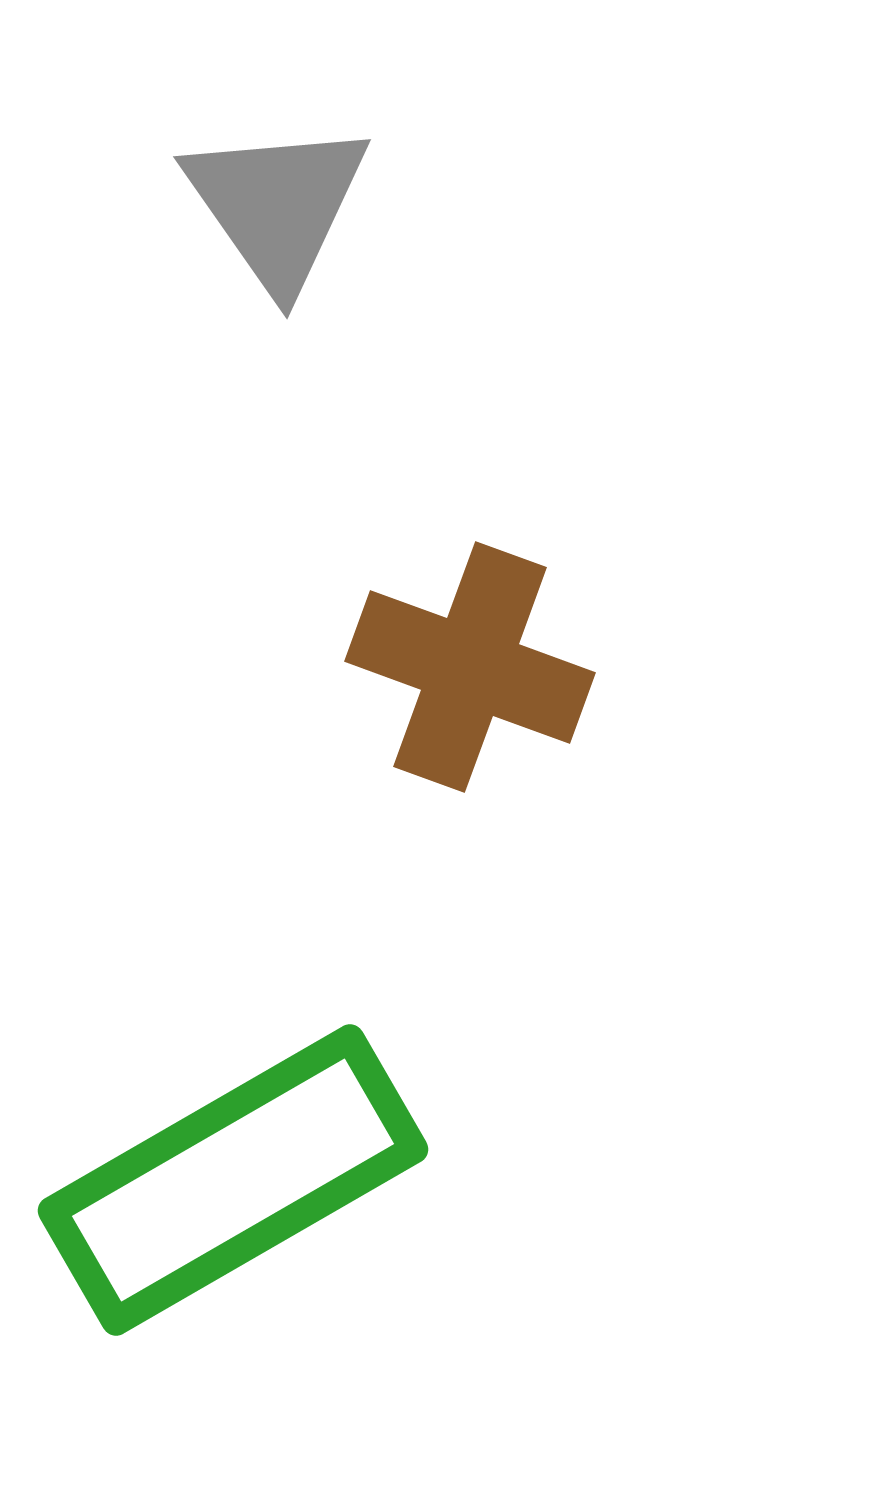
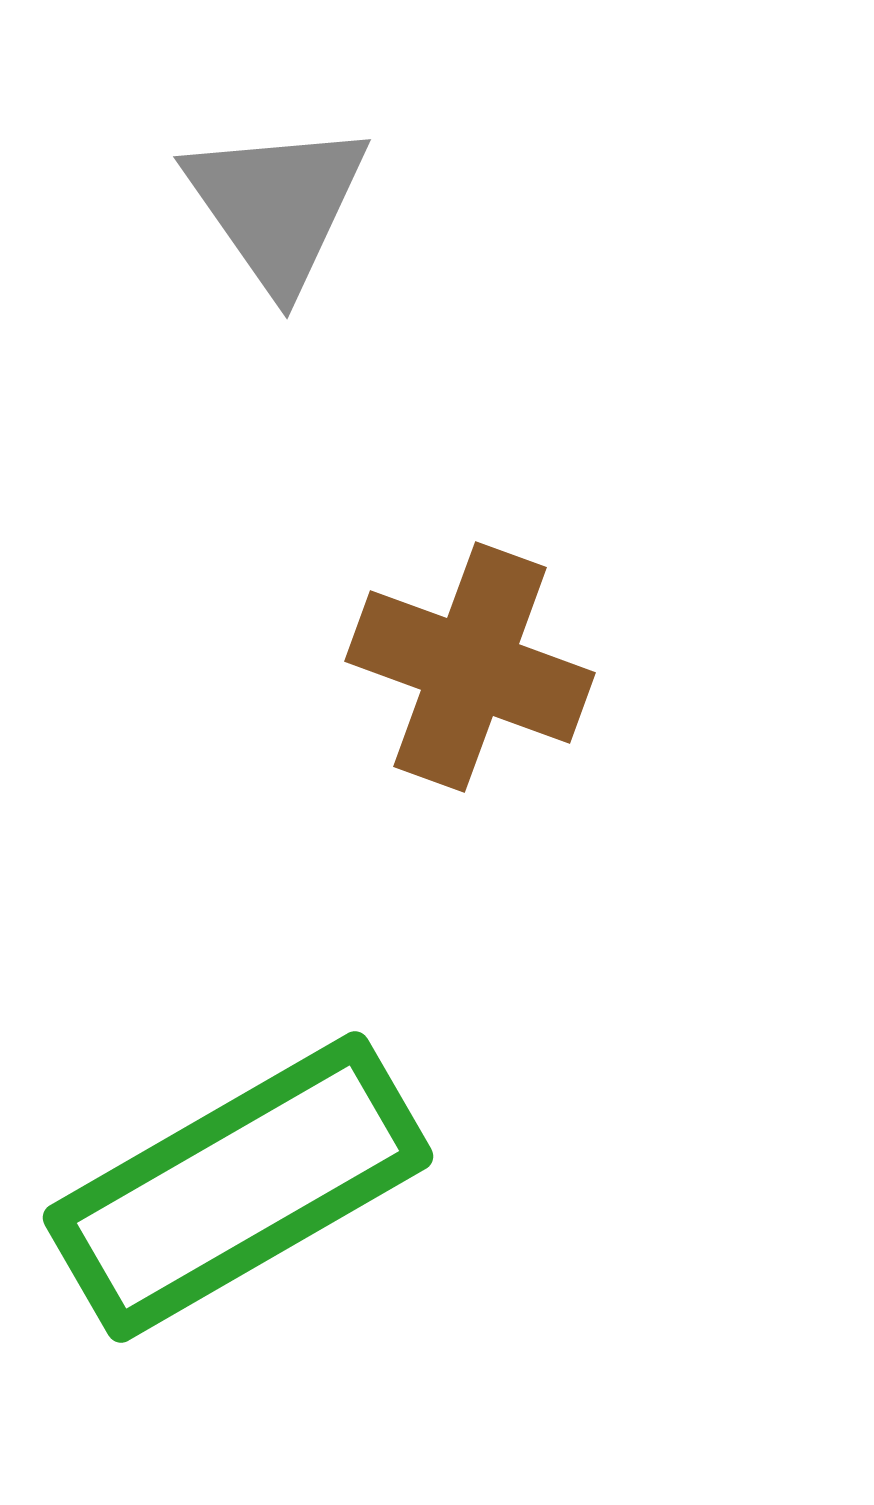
green rectangle: moved 5 px right, 7 px down
